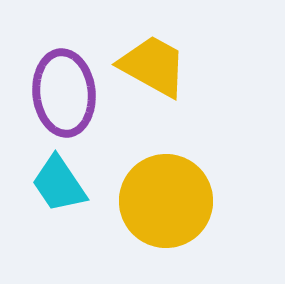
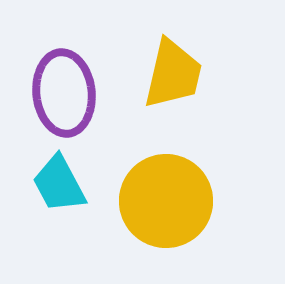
yellow trapezoid: moved 20 px right, 8 px down; rotated 74 degrees clockwise
cyan trapezoid: rotated 6 degrees clockwise
